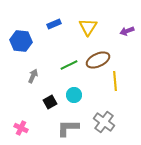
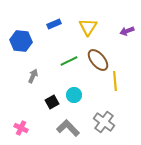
brown ellipse: rotated 75 degrees clockwise
green line: moved 4 px up
black square: moved 2 px right
gray L-shape: rotated 45 degrees clockwise
